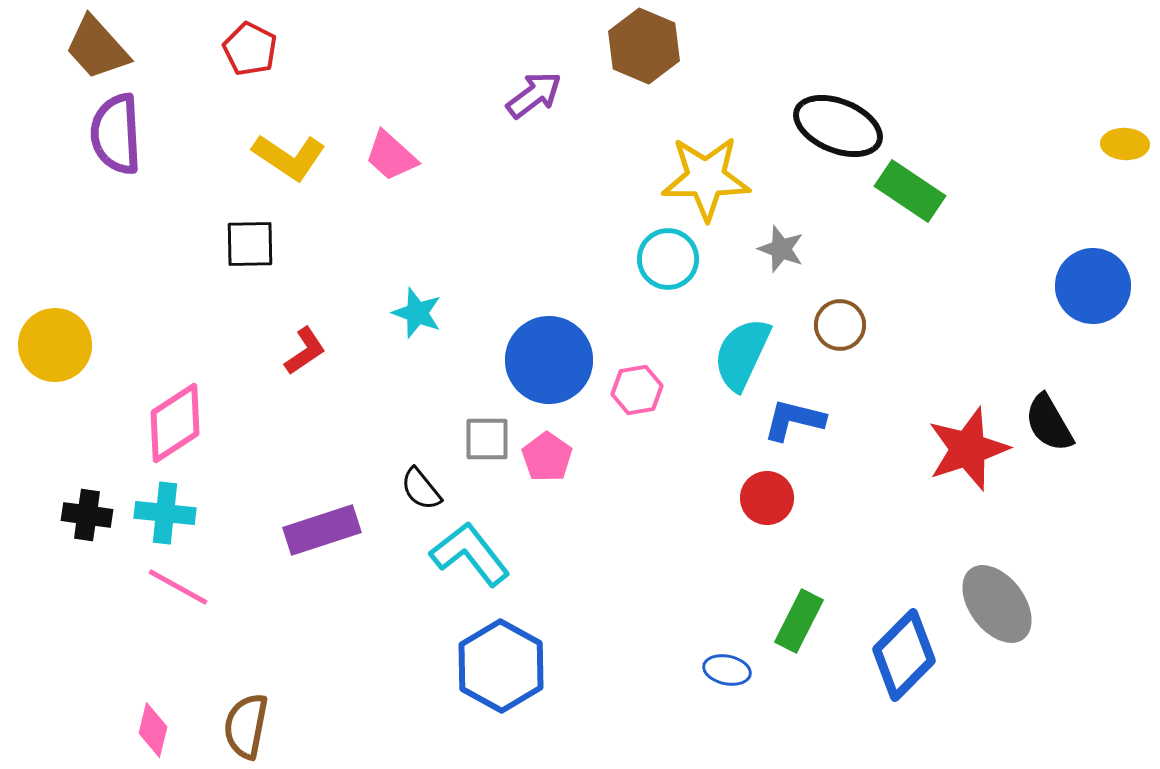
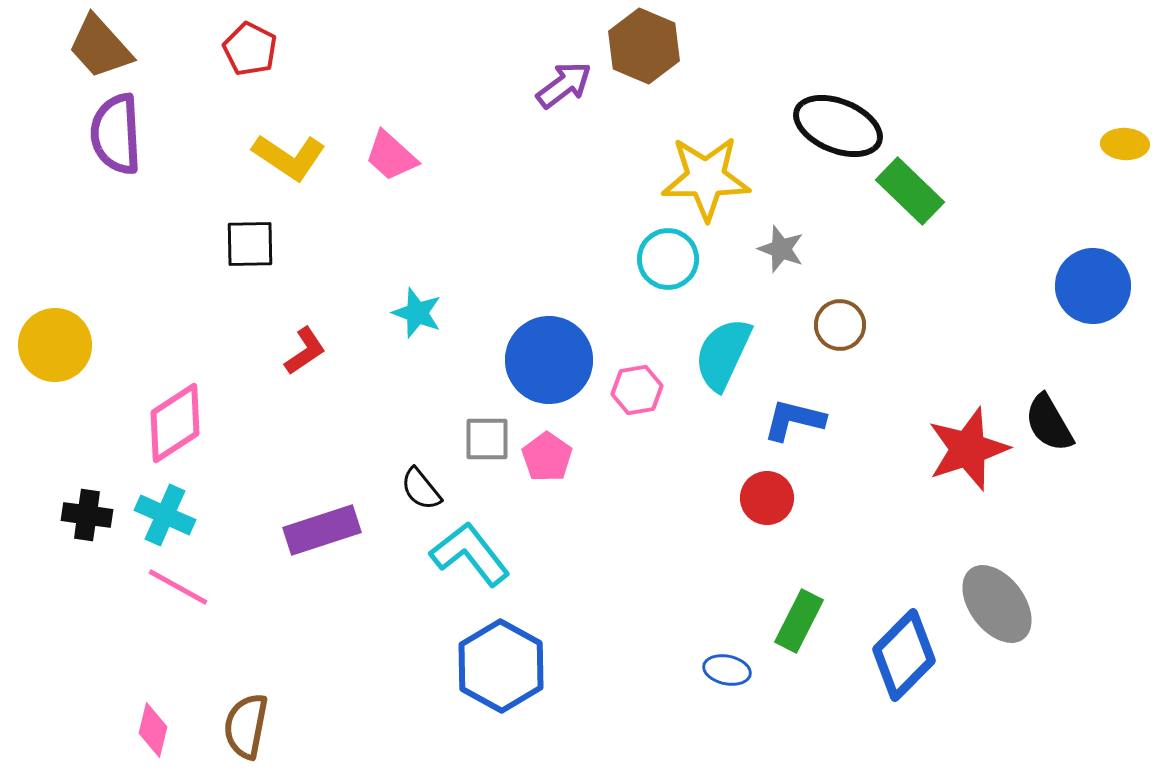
brown trapezoid at (97, 48): moved 3 px right, 1 px up
purple arrow at (534, 95): moved 30 px right, 10 px up
green rectangle at (910, 191): rotated 10 degrees clockwise
cyan semicircle at (742, 354): moved 19 px left
cyan cross at (165, 513): moved 2 px down; rotated 18 degrees clockwise
